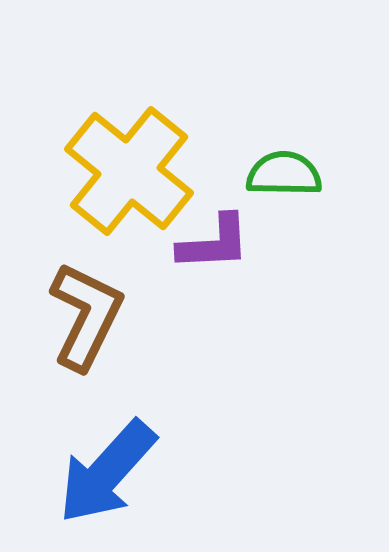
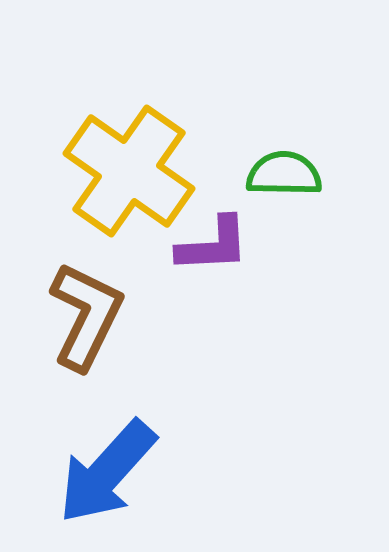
yellow cross: rotated 4 degrees counterclockwise
purple L-shape: moved 1 px left, 2 px down
